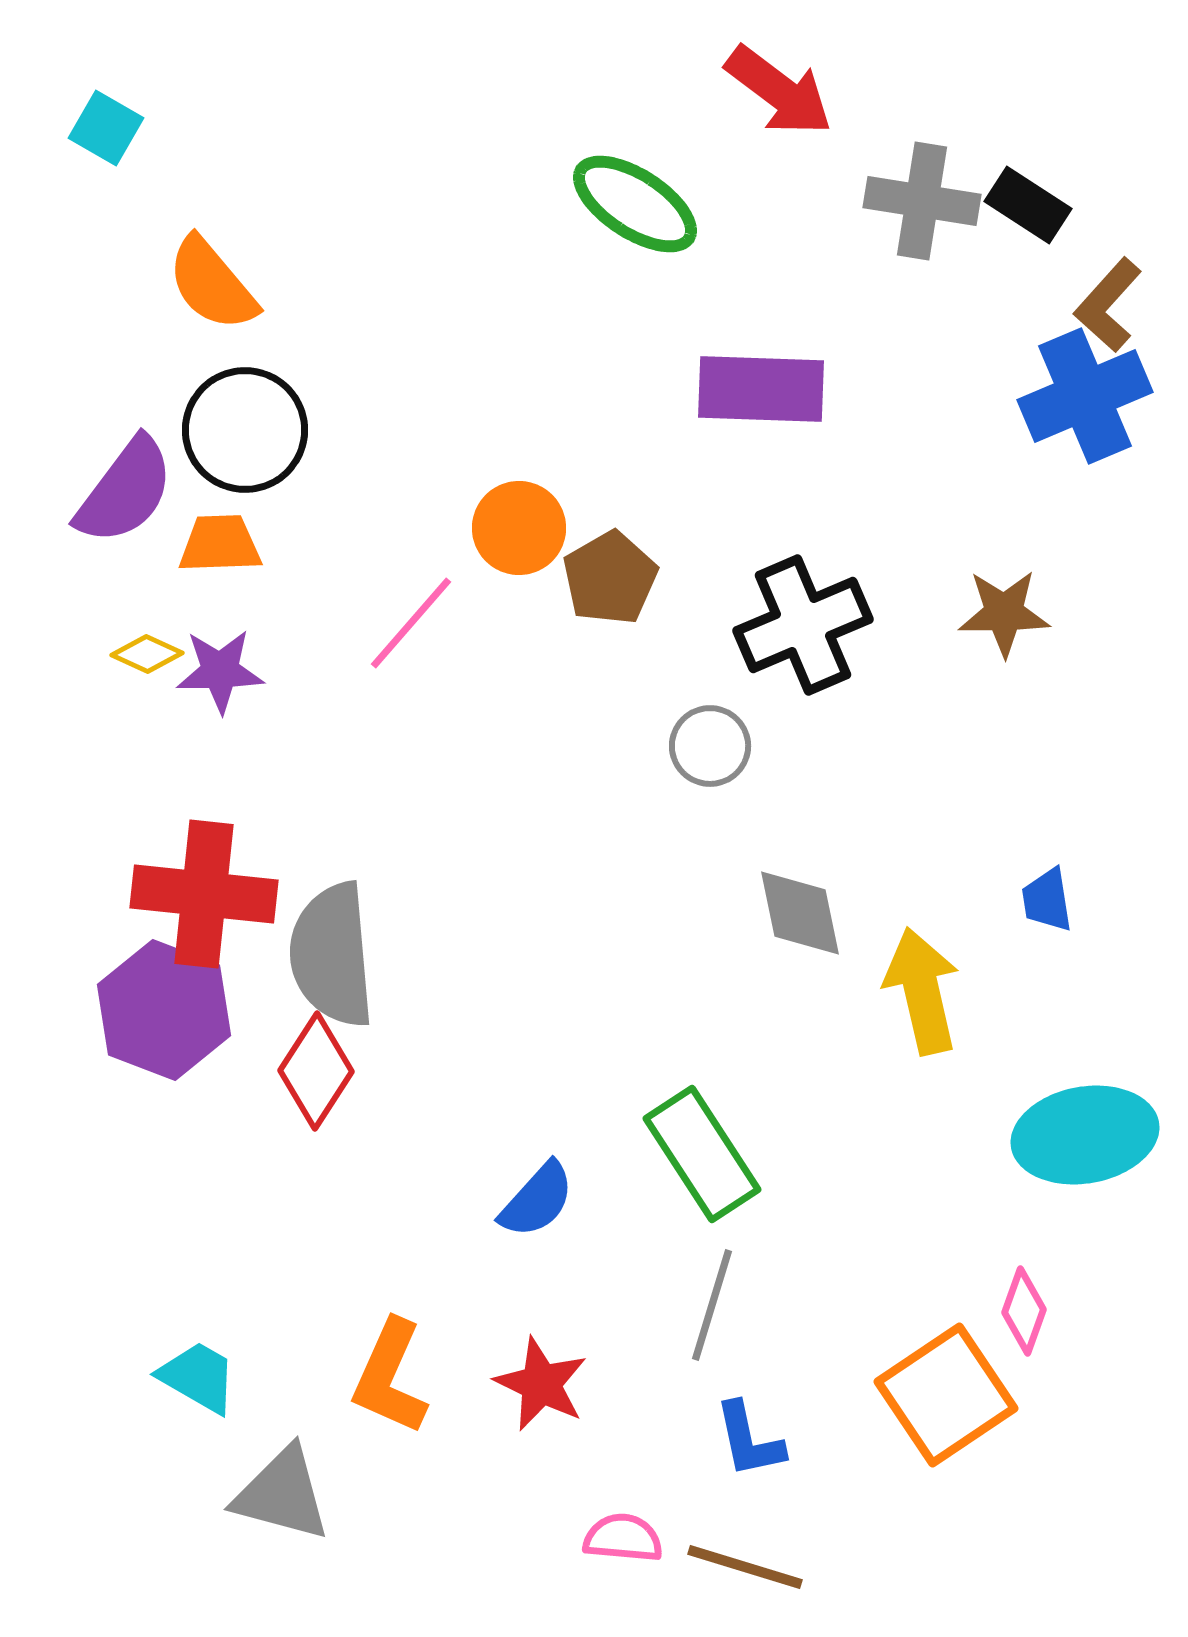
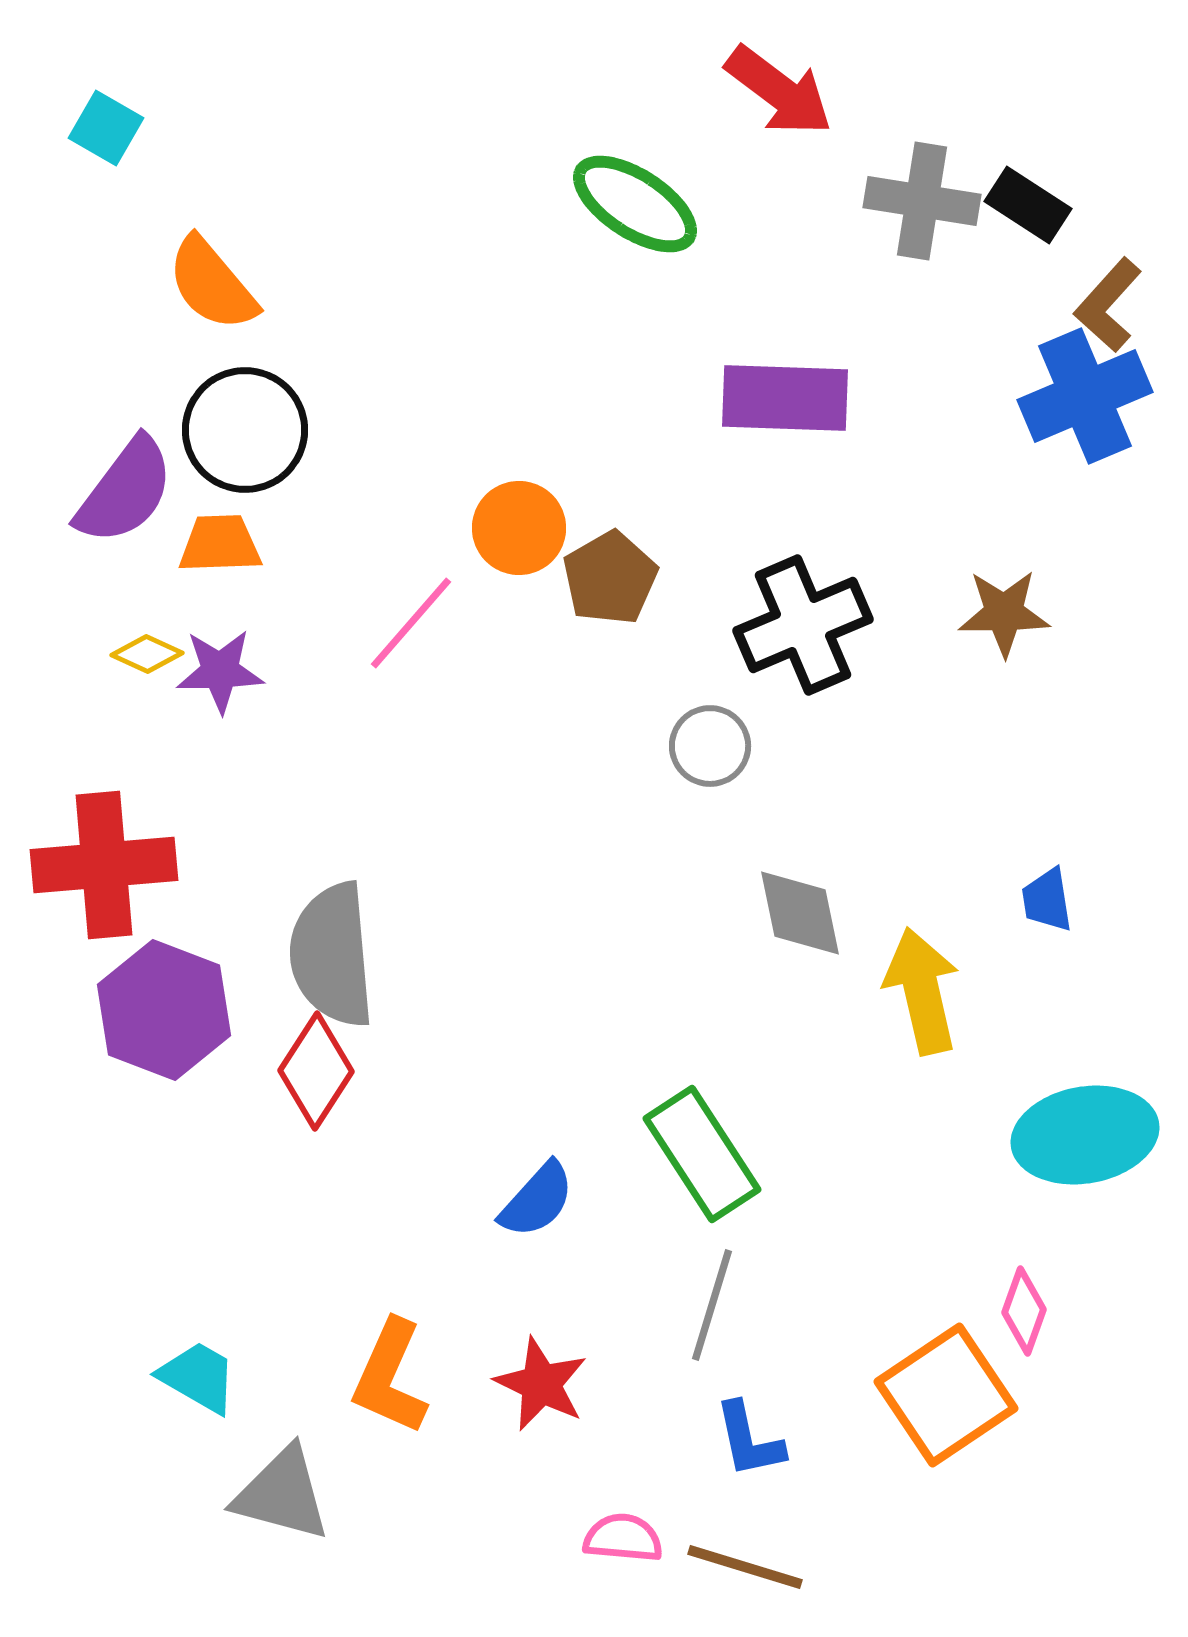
purple rectangle: moved 24 px right, 9 px down
red cross: moved 100 px left, 29 px up; rotated 11 degrees counterclockwise
